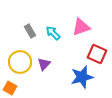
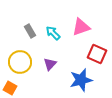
purple triangle: moved 6 px right
blue star: moved 1 px left, 3 px down
